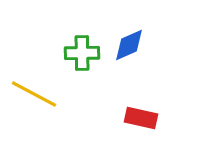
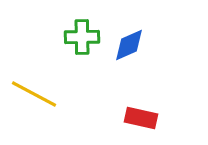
green cross: moved 16 px up
